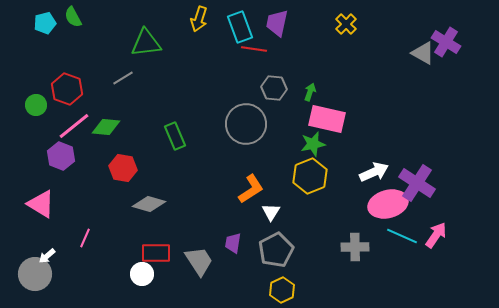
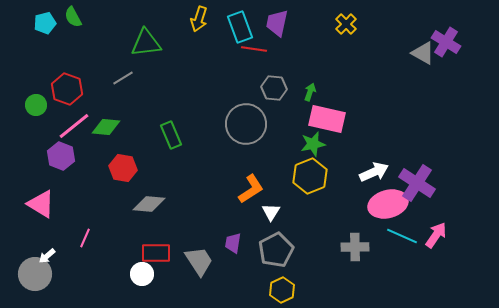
green rectangle at (175, 136): moved 4 px left, 1 px up
gray diamond at (149, 204): rotated 12 degrees counterclockwise
